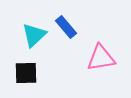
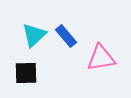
blue rectangle: moved 9 px down
